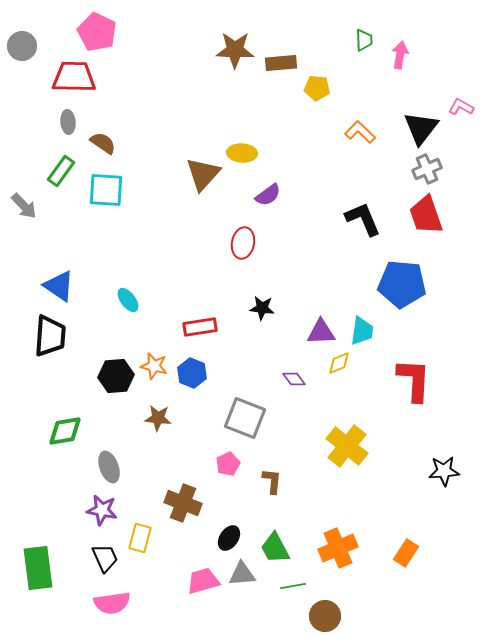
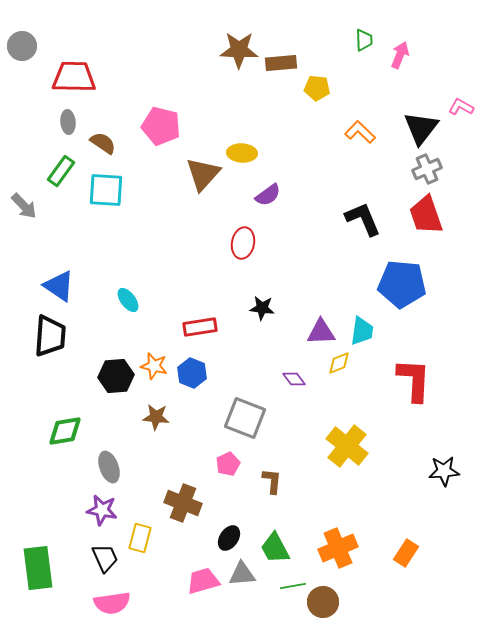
pink pentagon at (97, 32): moved 64 px right, 94 px down; rotated 12 degrees counterclockwise
brown star at (235, 50): moved 4 px right
pink arrow at (400, 55): rotated 12 degrees clockwise
brown star at (158, 418): moved 2 px left, 1 px up
brown circle at (325, 616): moved 2 px left, 14 px up
